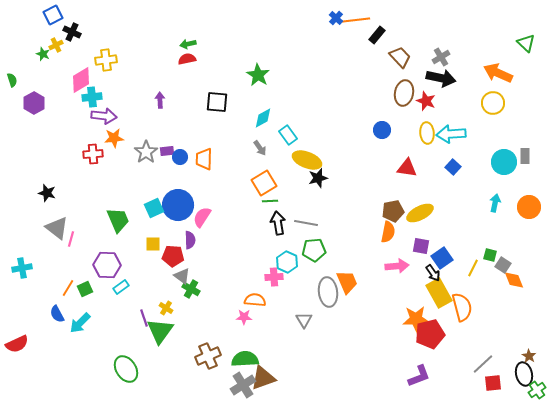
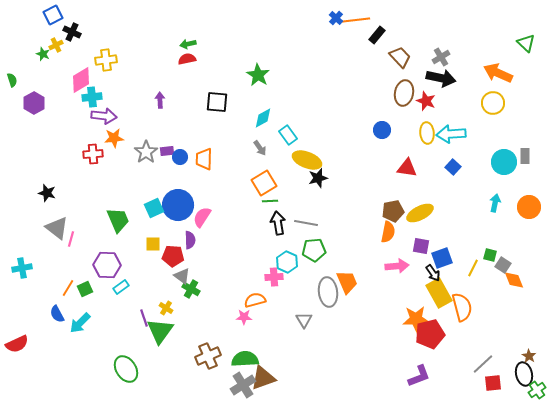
blue square at (442, 258): rotated 15 degrees clockwise
orange semicircle at (255, 300): rotated 20 degrees counterclockwise
